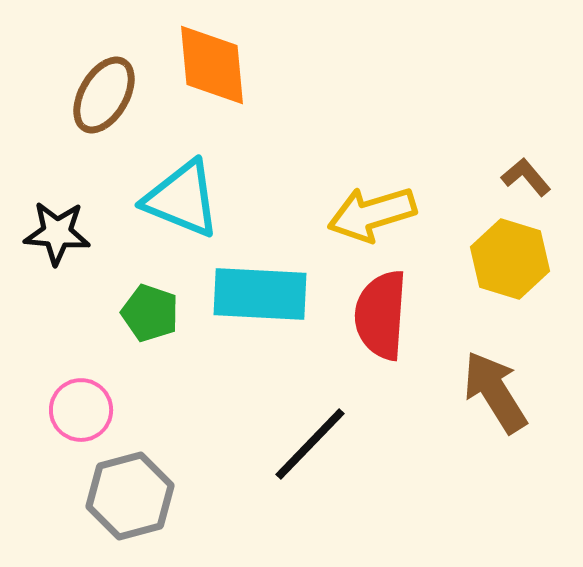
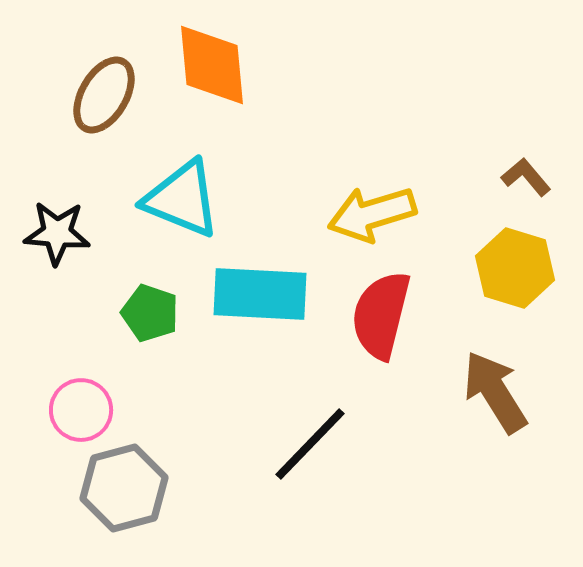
yellow hexagon: moved 5 px right, 9 px down
red semicircle: rotated 10 degrees clockwise
gray hexagon: moved 6 px left, 8 px up
